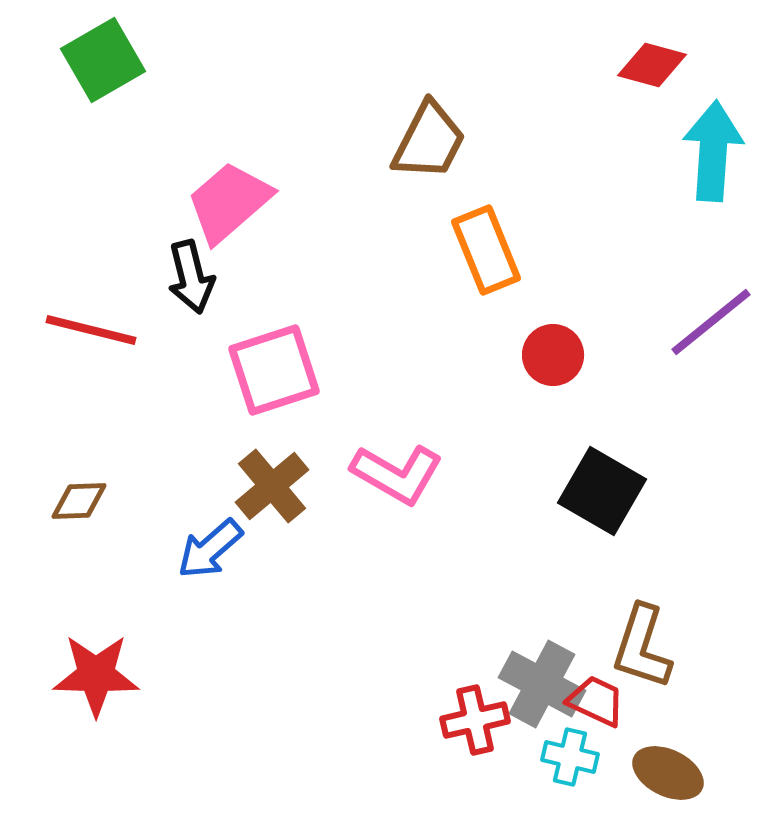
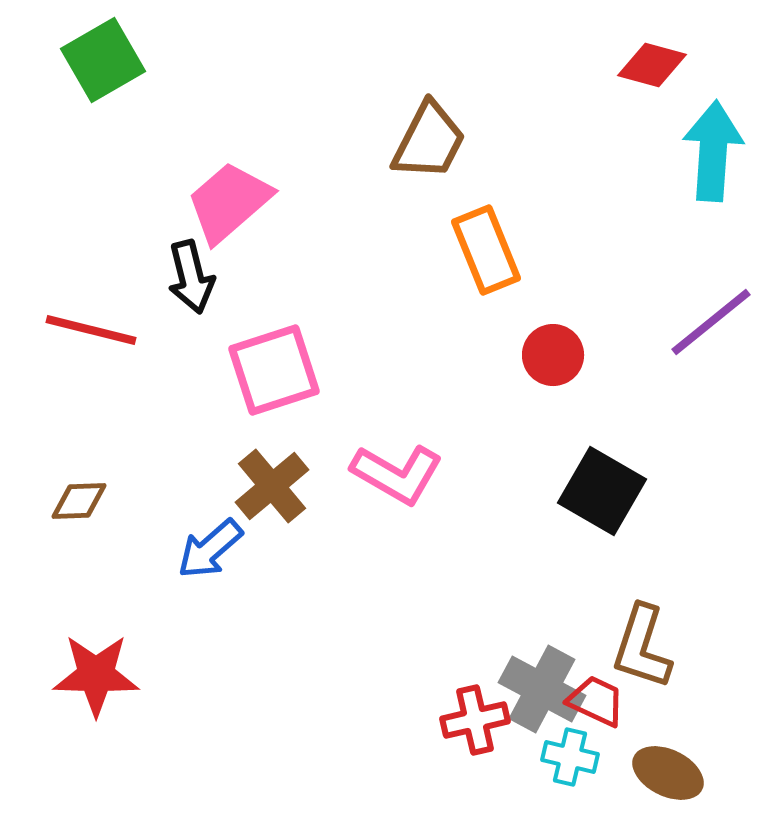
gray cross: moved 5 px down
